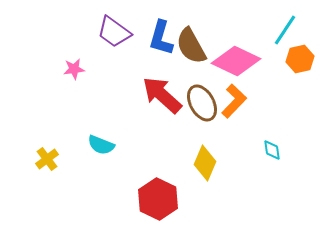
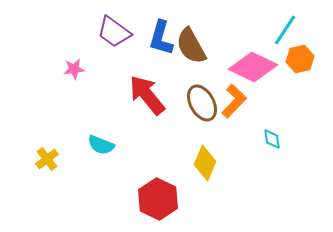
pink diamond: moved 17 px right, 6 px down
red arrow: moved 15 px left; rotated 9 degrees clockwise
cyan diamond: moved 11 px up
